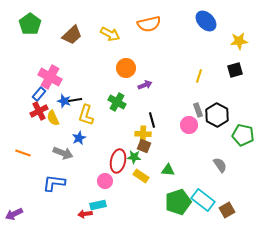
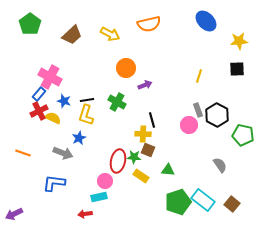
black square at (235, 70): moved 2 px right, 1 px up; rotated 14 degrees clockwise
black line at (75, 100): moved 12 px right
yellow semicircle at (53, 118): rotated 140 degrees clockwise
brown square at (144, 146): moved 4 px right, 4 px down
cyan rectangle at (98, 205): moved 1 px right, 8 px up
brown square at (227, 210): moved 5 px right, 6 px up; rotated 21 degrees counterclockwise
